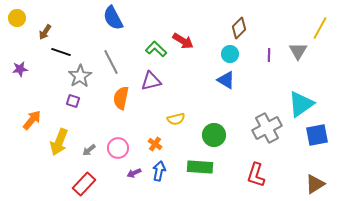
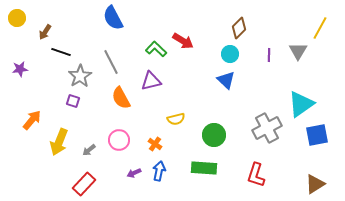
blue triangle: rotated 12 degrees clockwise
orange semicircle: rotated 40 degrees counterclockwise
pink circle: moved 1 px right, 8 px up
green rectangle: moved 4 px right, 1 px down
